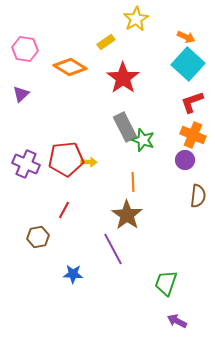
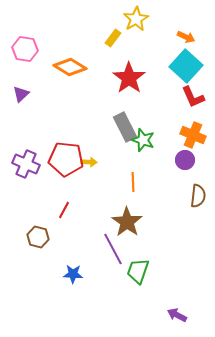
yellow rectangle: moved 7 px right, 4 px up; rotated 18 degrees counterclockwise
cyan square: moved 2 px left, 2 px down
red star: moved 6 px right
red L-shape: moved 1 px right, 5 px up; rotated 95 degrees counterclockwise
red pentagon: rotated 12 degrees clockwise
brown star: moved 7 px down
brown hexagon: rotated 25 degrees clockwise
green trapezoid: moved 28 px left, 12 px up
purple arrow: moved 6 px up
